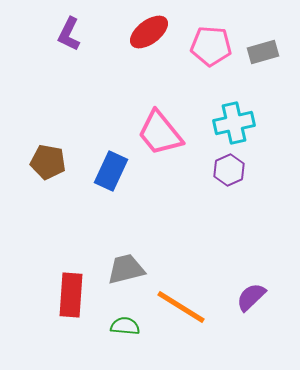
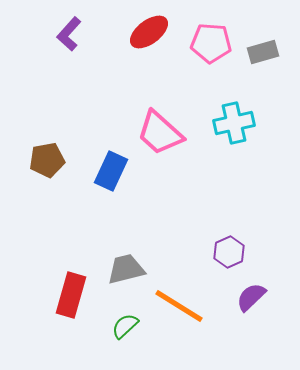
purple L-shape: rotated 16 degrees clockwise
pink pentagon: moved 3 px up
pink trapezoid: rotated 9 degrees counterclockwise
brown pentagon: moved 1 px left, 2 px up; rotated 20 degrees counterclockwise
purple hexagon: moved 82 px down
red rectangle: rotated 12 degrees clockwise
orange line: moved 2 px left, 1 px up
green semicircle: rotated 48 degrees counterclockwise
